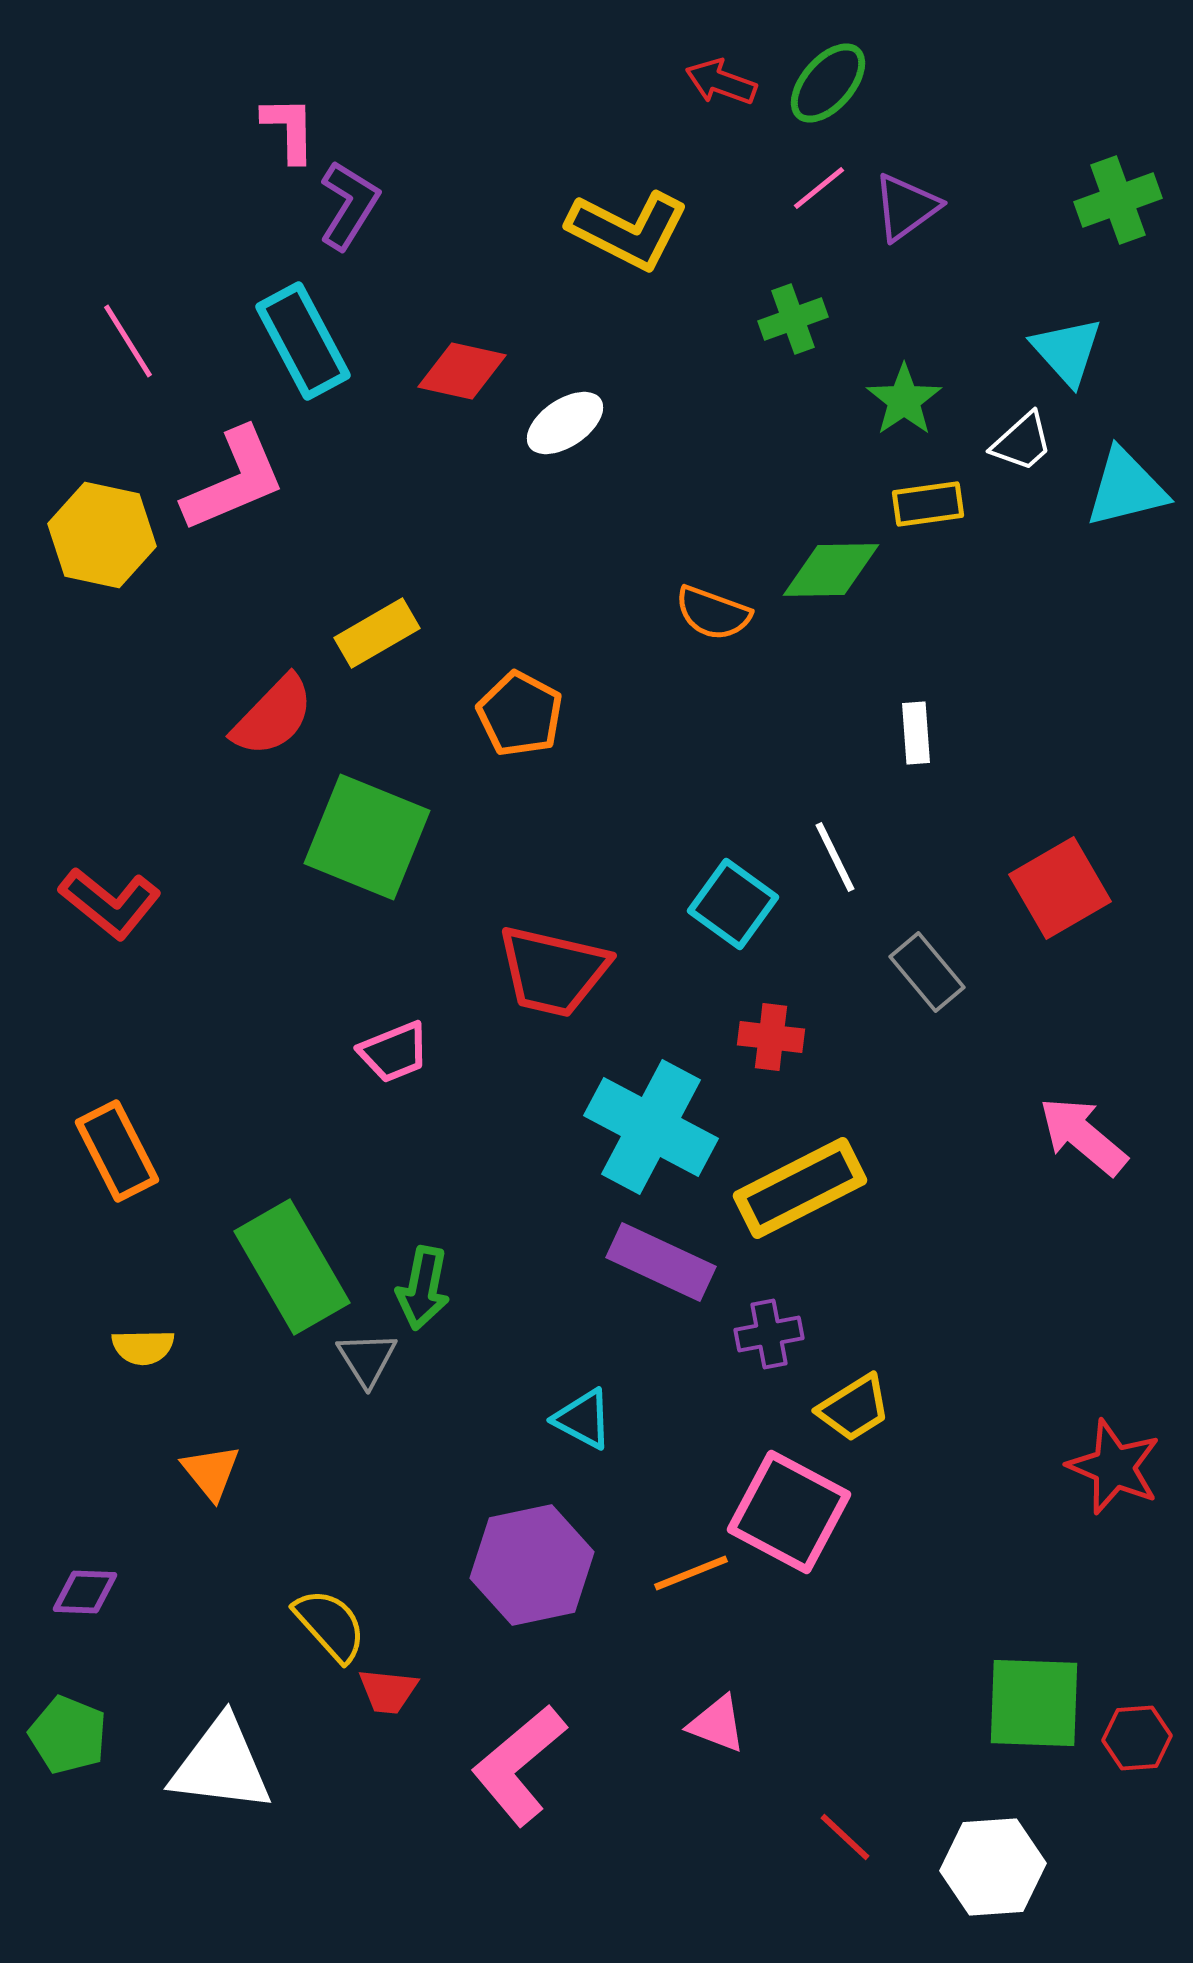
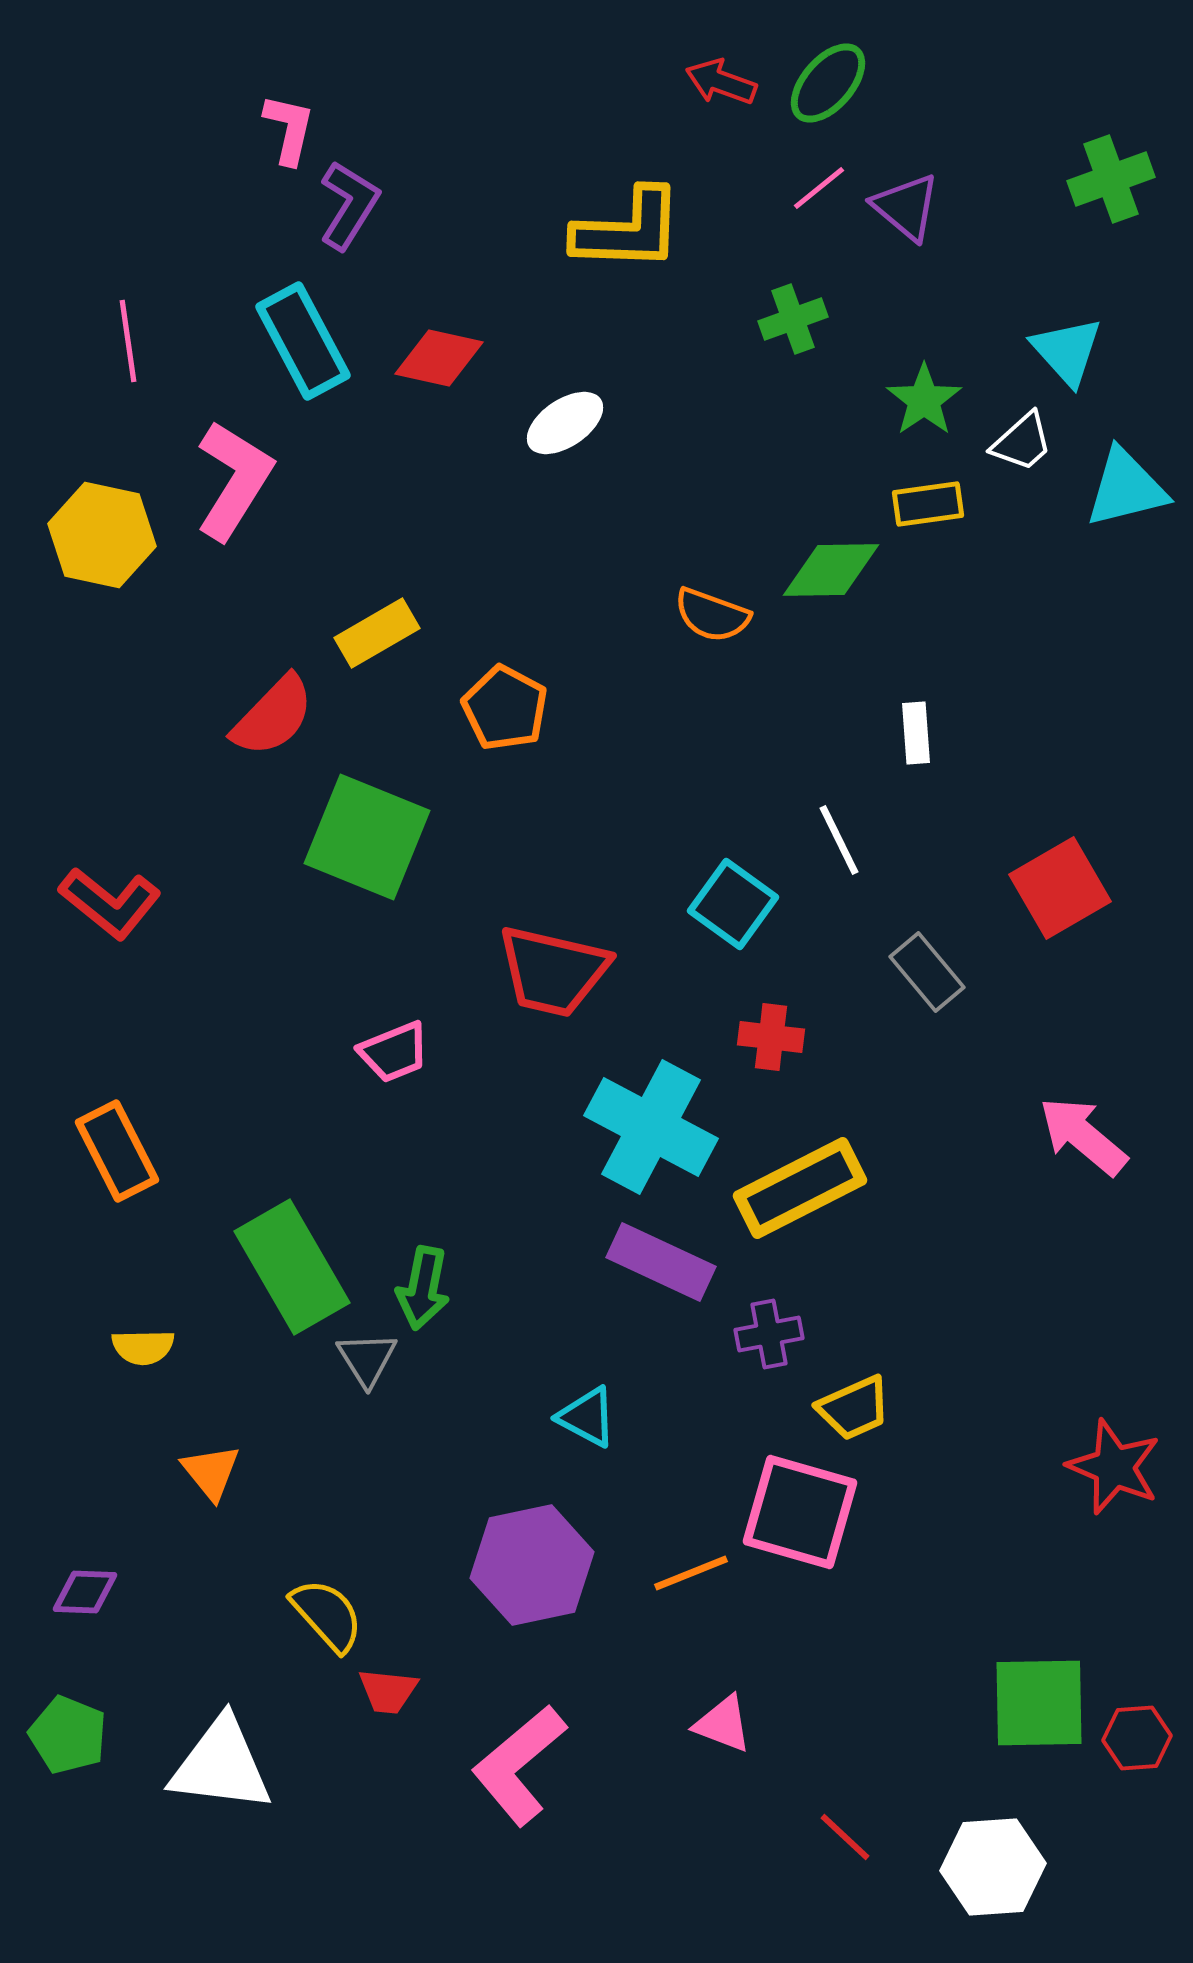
pink L-shape at (289, 129): rotated 14 degrees clockwise
green cross at (1118, 200): moved 7 px left, 21 px up
purple triangle at (906, 207): rotated 44 degrees counterclockwise
yellow L-shape at (628, 230): rotated 25 degrees counterclockwise
pink line at (128, 341): rotated 24 degrees clockwise
red diamond at (462, 371): moved 23 px left, 13 px up
green star at (904, 400): moved 20 px right
pink L-shape at (234, 480): rotated 35 degrees counterclockwise
orange semicircle at (713, 613): moved 1 px left, 2 px down
orange pentagon at (520, 714): moved 15 px left, 6 px up
white line at (835, 857): moved 4 px right, 17 px up
yellow trapezoid at (854, 1408): rotated 8 degrees clockwise
cyan triangle at (583, 1419): moved 4 px right, 2 px up
pink square at (789, 1512): moved 11 px right; rotated 12 degrees counterclockwise
yellow semicircle at (330, 1625): moved 3 px left, 10 px up
green square at (1034, 1703): moved 5 px right; rotated 3 degrees counterclockwise
pink triangle at (717, 1724): moved 6 px right
